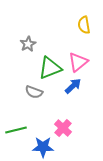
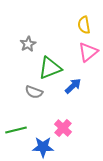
pink triangle: moved 10 px right, 10 px up
